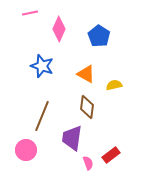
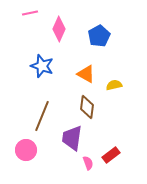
blue pentagon: rotated 10 degrees clockwise
